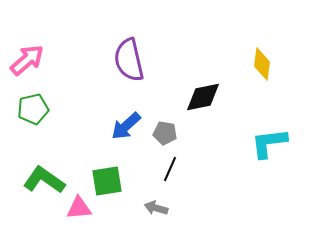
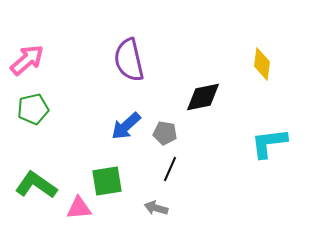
green L-shape: moved 8 px left, 5 px down
